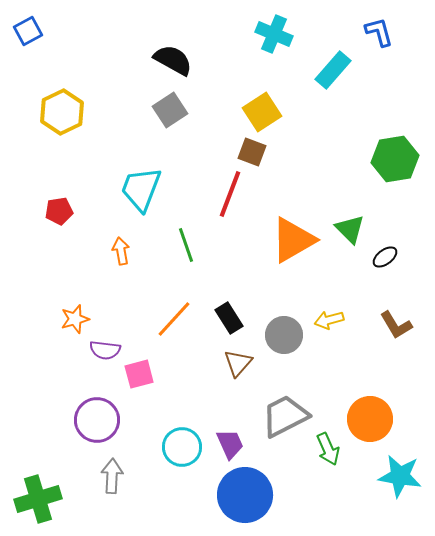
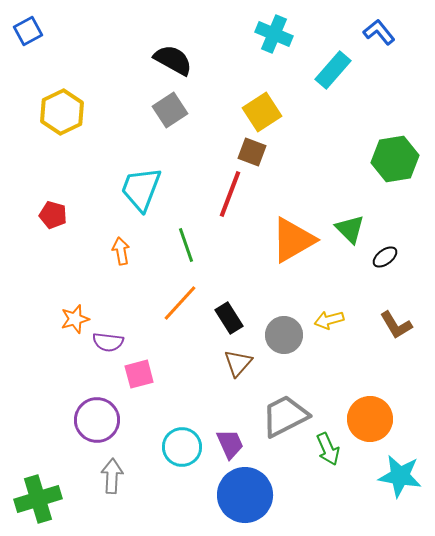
blue L-shape: rotated 24 degrees counterclockwise
red pentagon: moved 6 px left, 4 px down; rotated 24 degrees clockwise
orange line: moved 6 px right, 16 px up
purple semicircle: moved 3 px right, 8 px up
